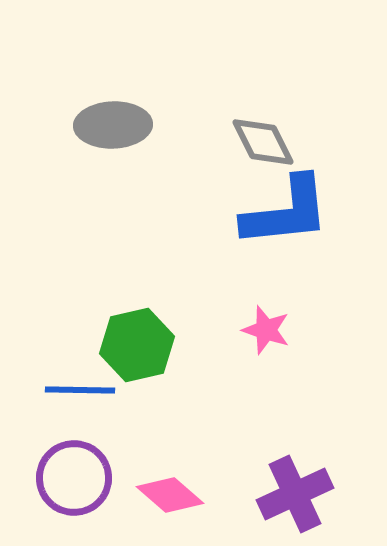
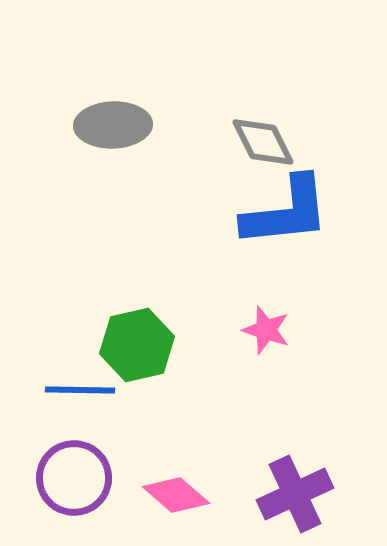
pink diamond: moved 6 px right
